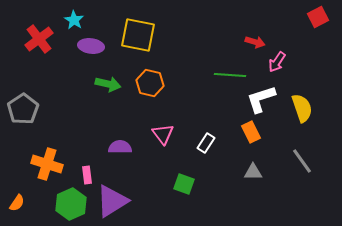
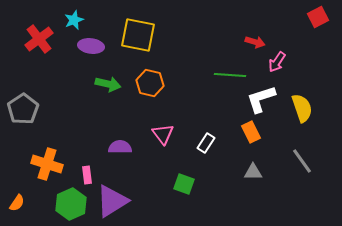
cyan star: rotated 18 degrees clockwise
